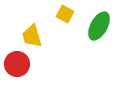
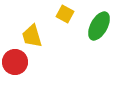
red circle: moved 2 px left, 2 px up
